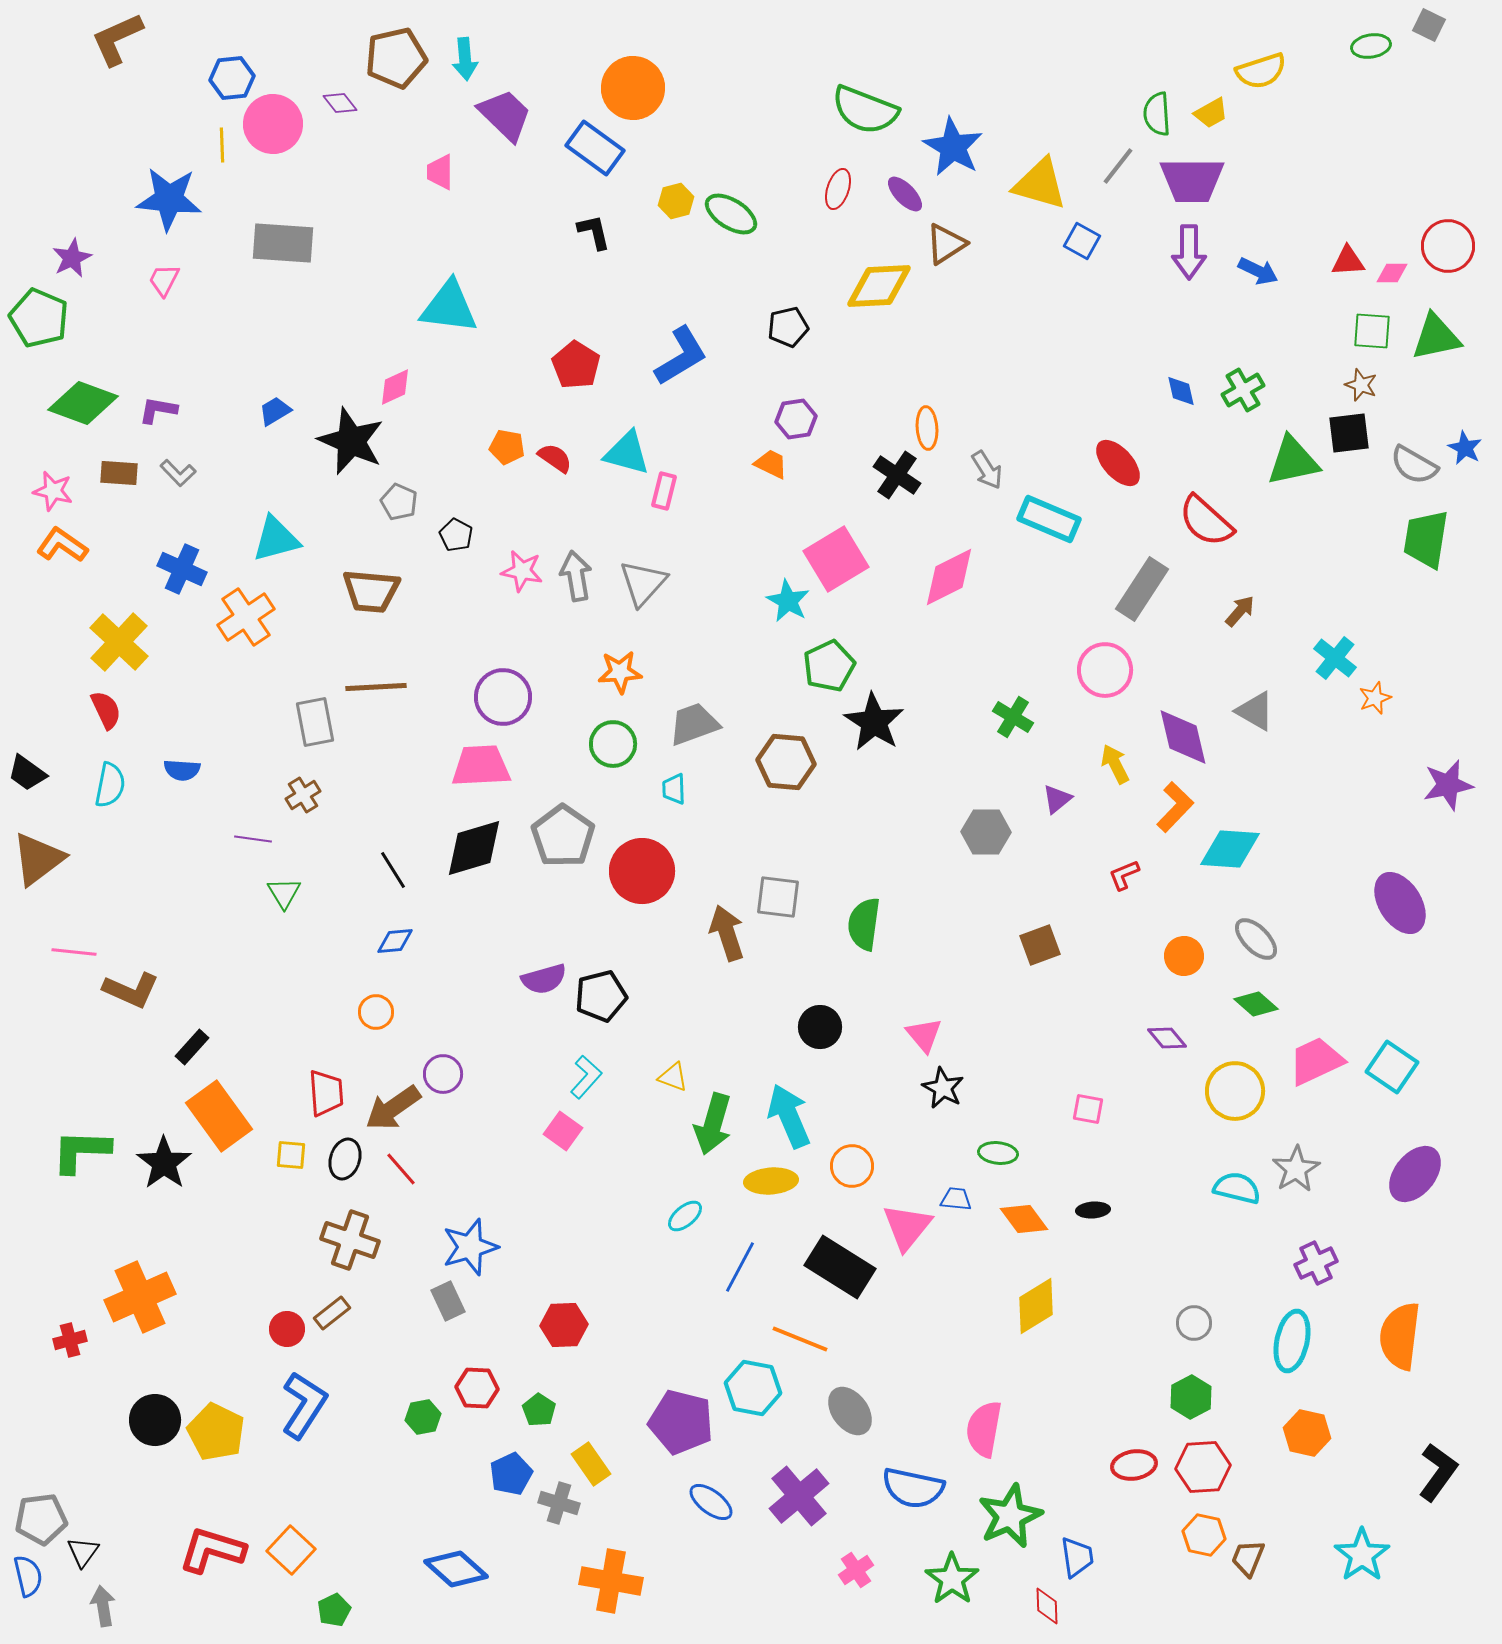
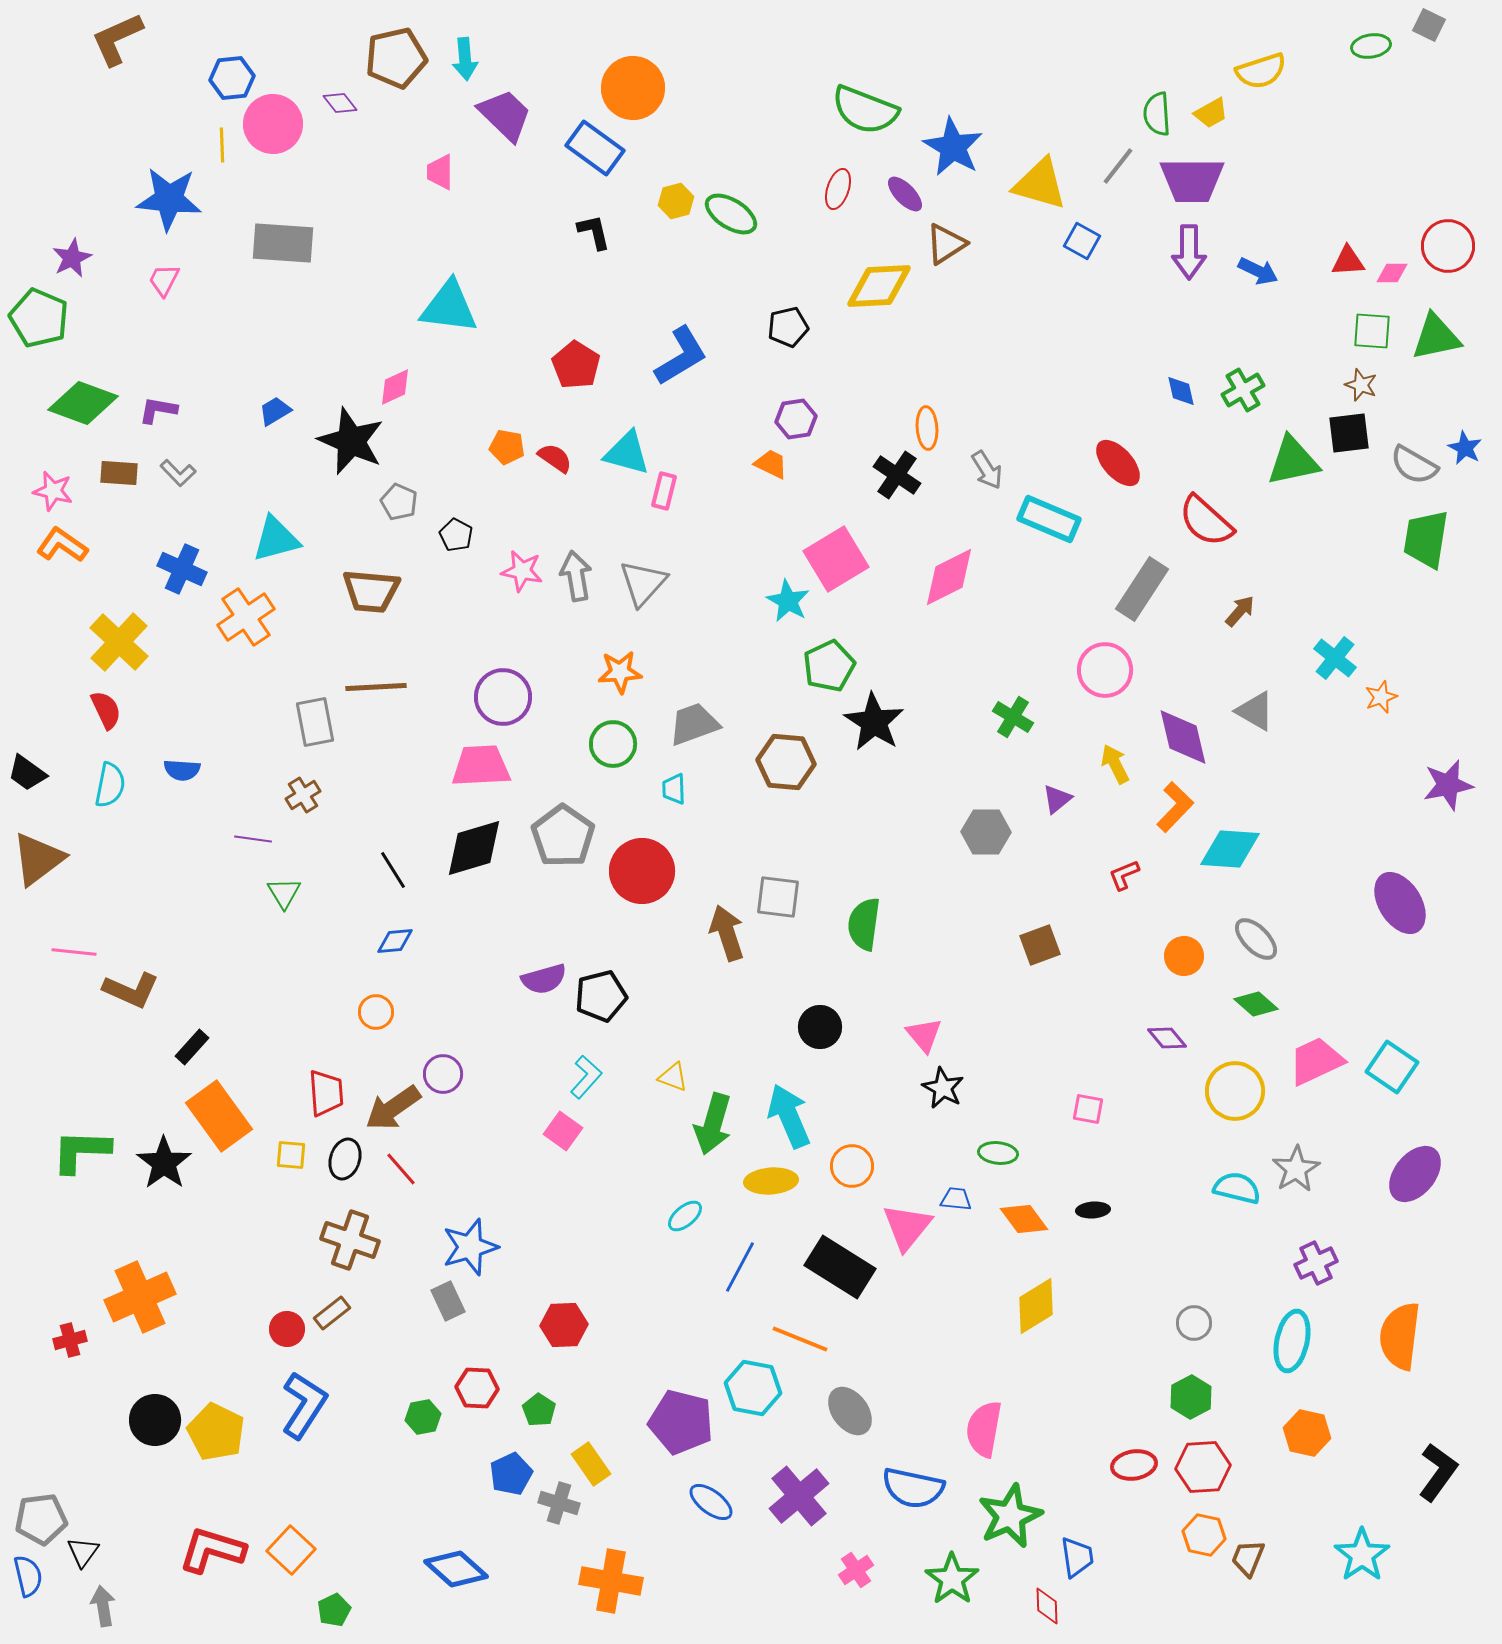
orange star at (1375, 698): moved 6 px right, 1 px up
